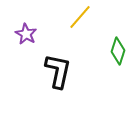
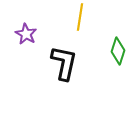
yellow line: rotated 32 degrees counterclockwise
black L-shape: moved 6 px right, 8 px up
